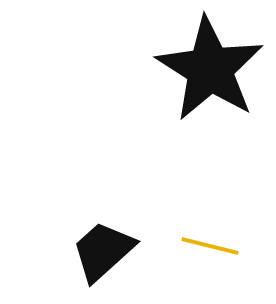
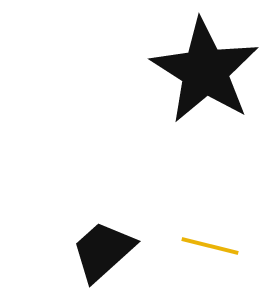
black star: moved 5 px left, 2 px down
